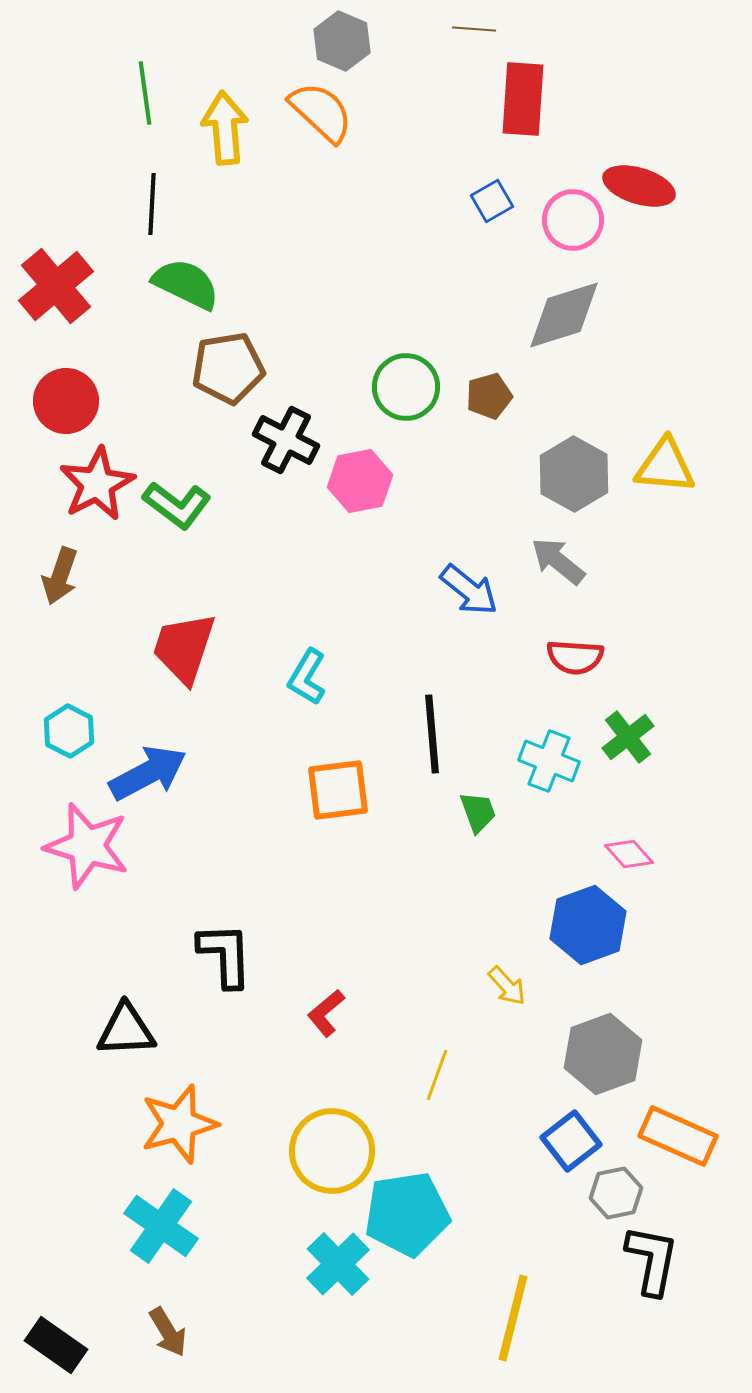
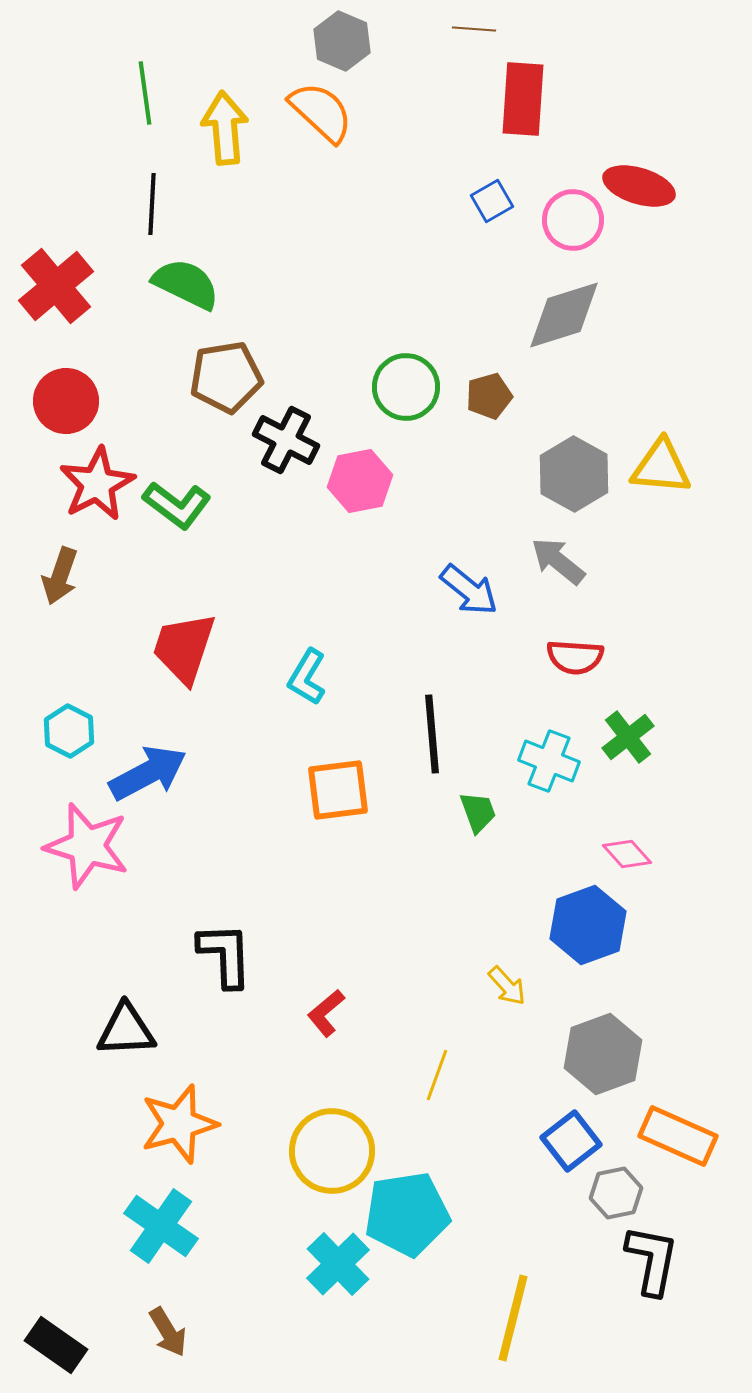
brown pentagon at (228, 368): moved 2 px left, 9 px down
yellow triangle at (665, 466): moved 4 px left, 1 px down
pink diamond at (629, 854): moved 2 px left
